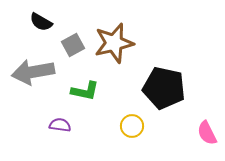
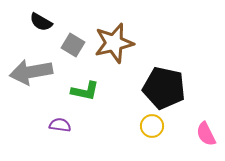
gray square: rotated 30 degrees counterclockwise
gray arrow: moved 2 px left
yellow circle: moved 20 px right
pink semicircle: moved 1 px left, 1 px down
